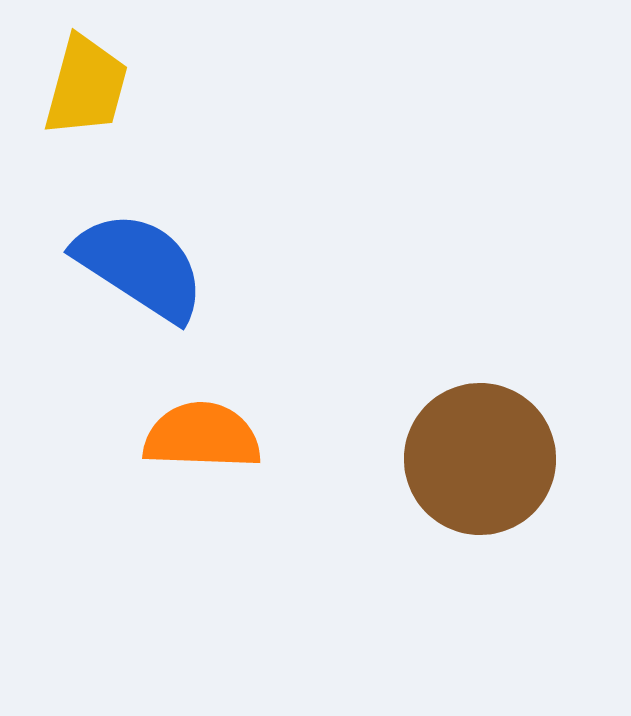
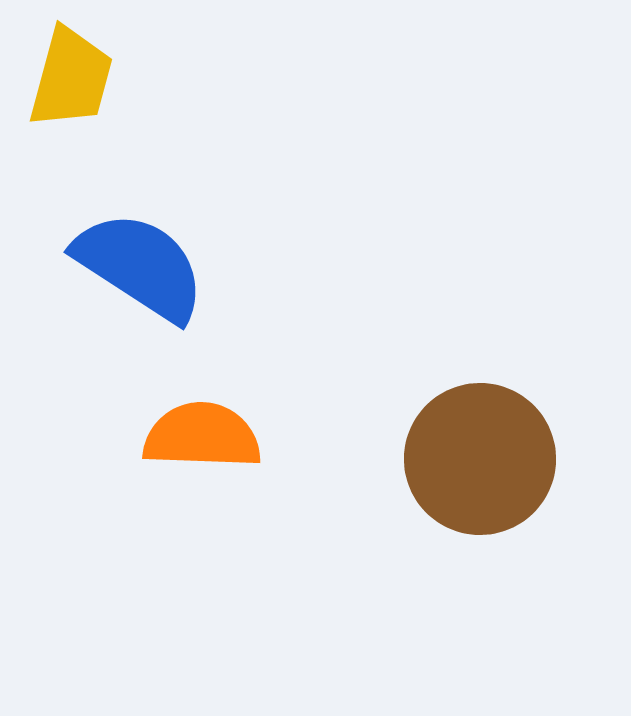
yellow trapezoid: moved 15 px left, 8 px up
